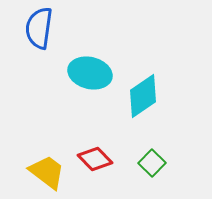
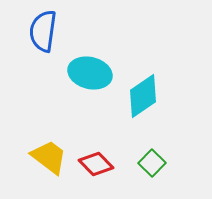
blue semicircle: moved 4 px right, 3 px down
red diamond: moved 1 px right, 5 px down
yellow trapezoid: moved 2 px right, 15 px up
